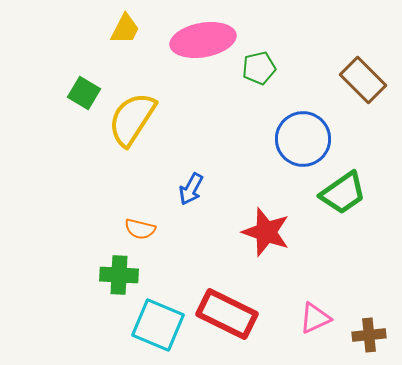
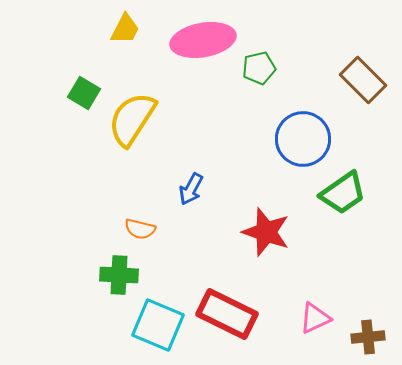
brown cross: moved 1 px left, 2 px down
